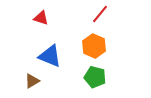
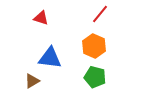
blue triangle: moved 2 px down; rotated 15 degrees counterclockwise
